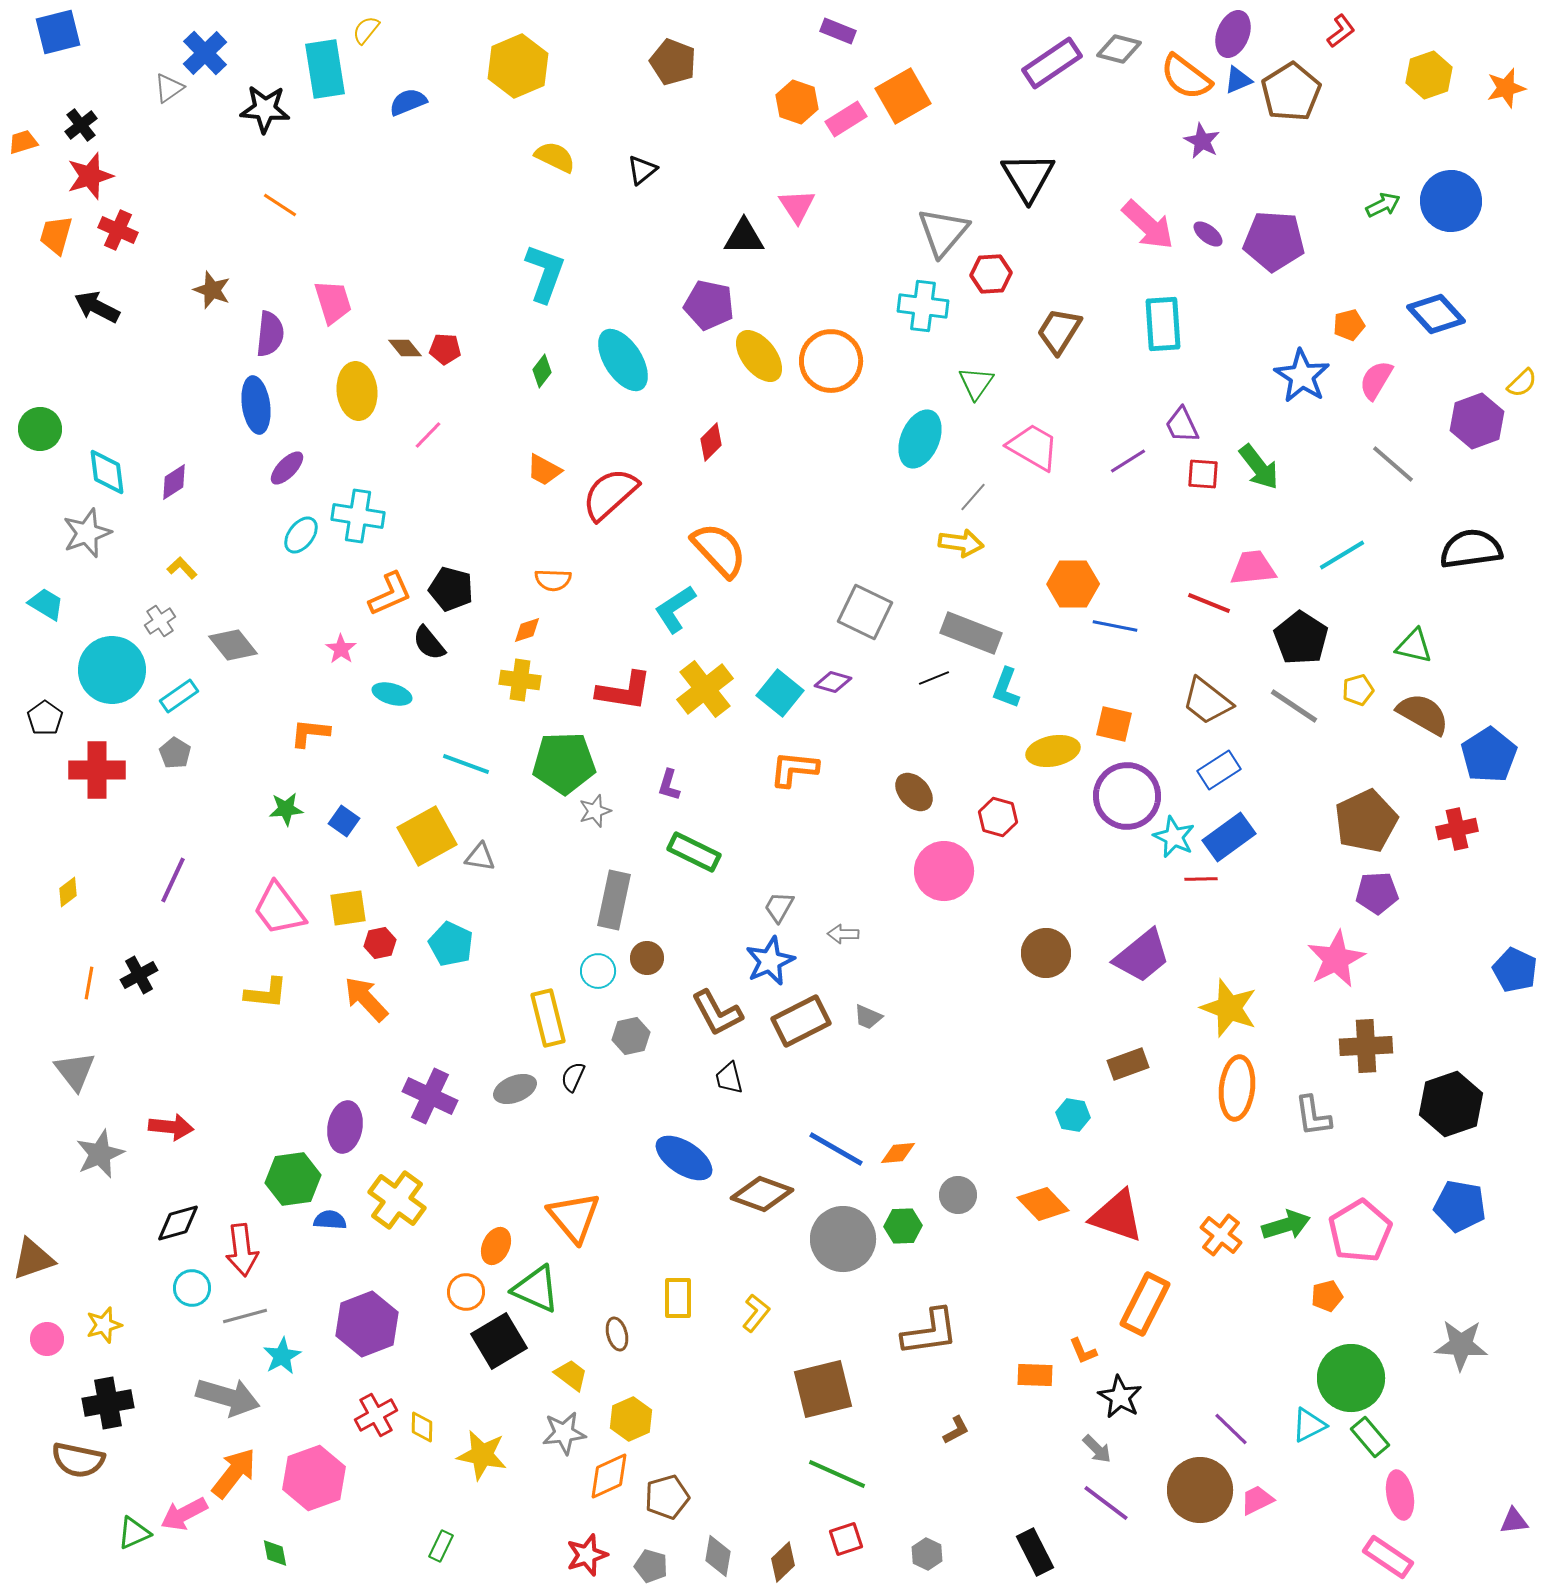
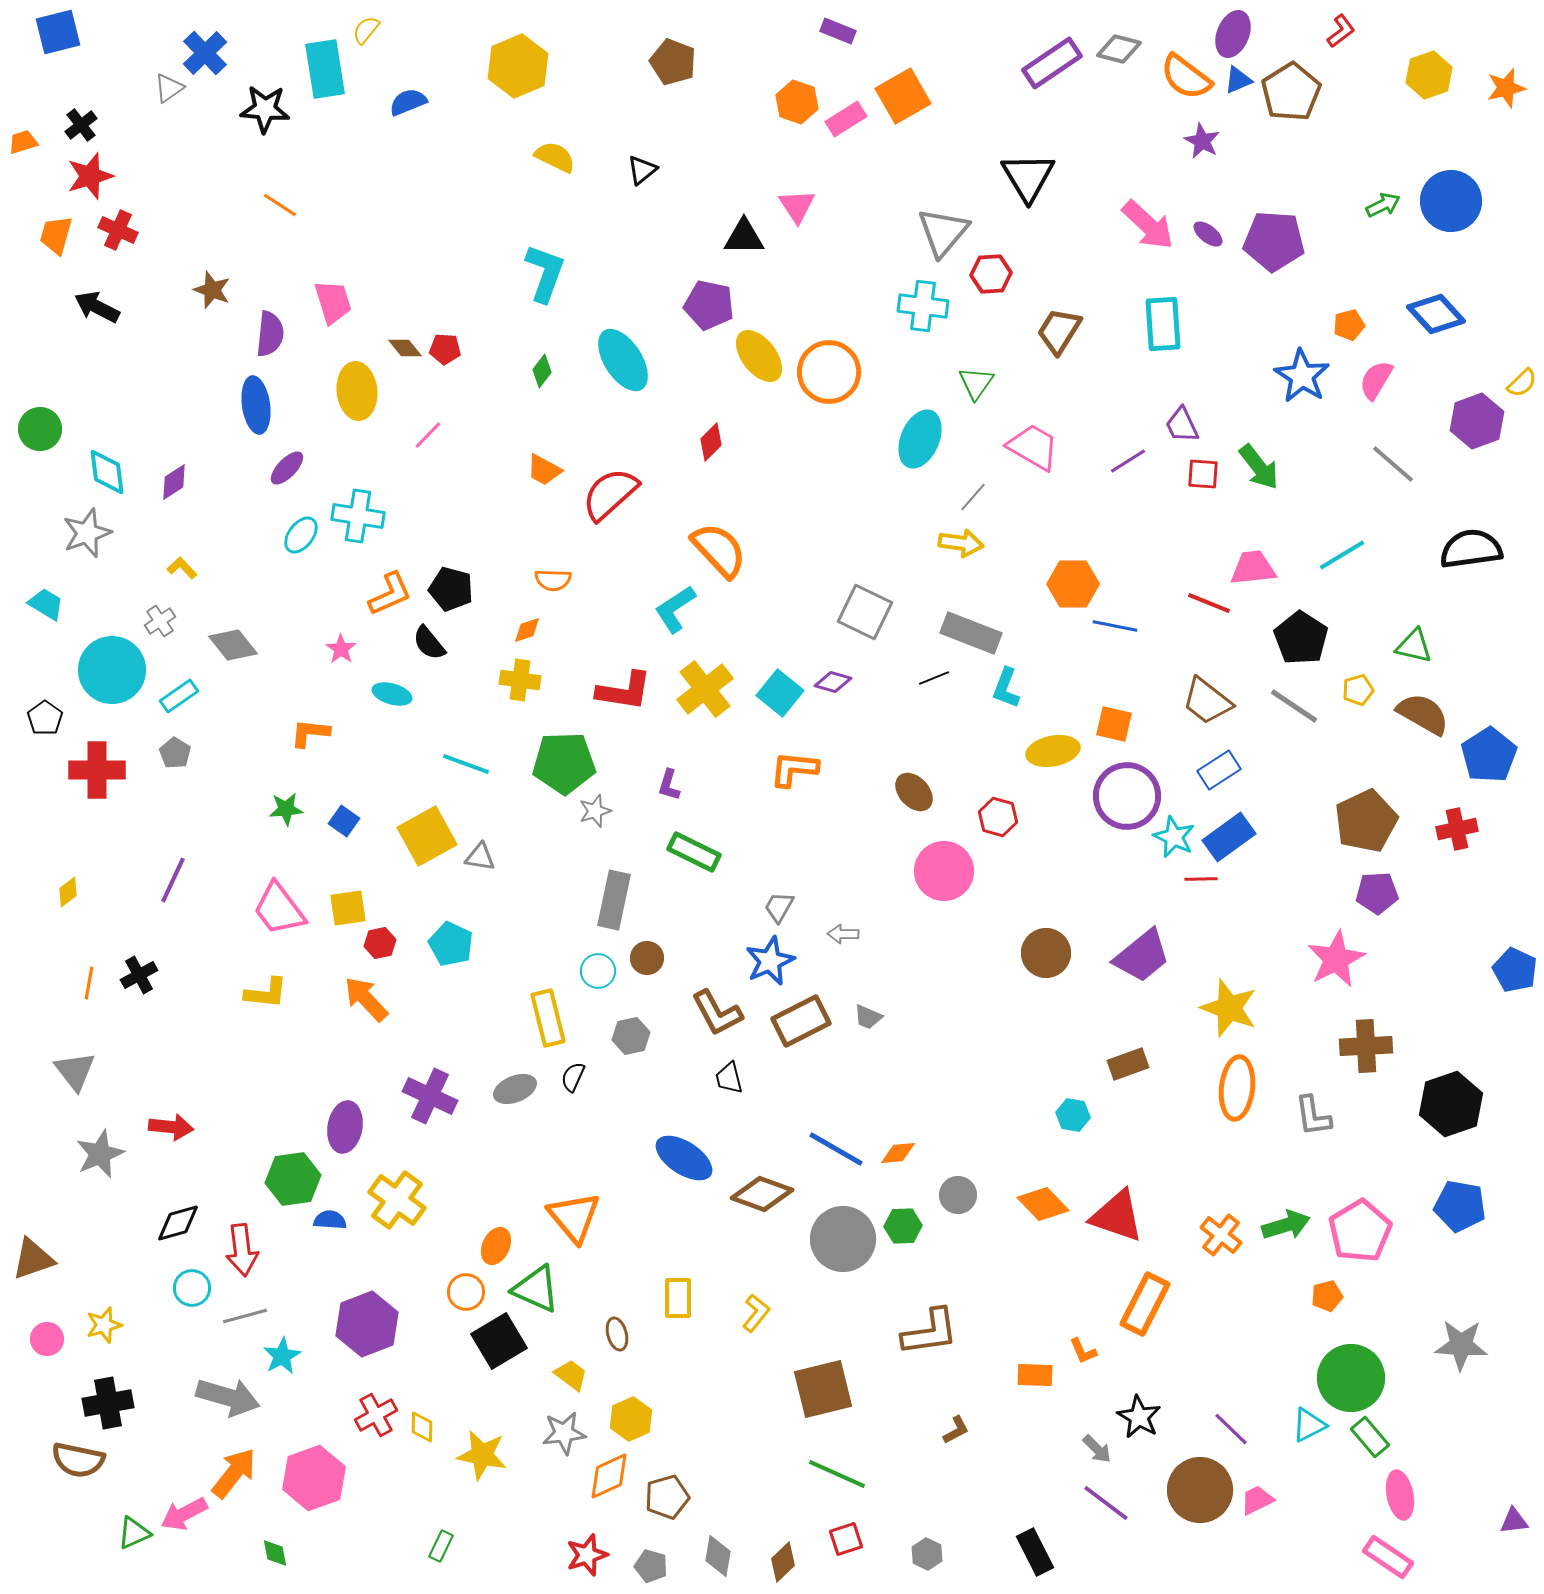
orange circle at (831, 361): moved 2 px left, 11 px down
black star at (1120, 1397): moved 19 px right, 20 px down
